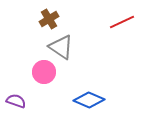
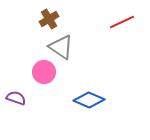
purple semicircle: moved 3 px up
